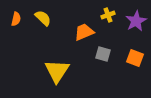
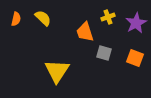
yellow cross: moved 2 px down
purple star: moved 2 px down
orange trapezoid: moved 1 px right; rotated 85 degrees counterclockwise
gray square: moved 1 px right, 1 px up
